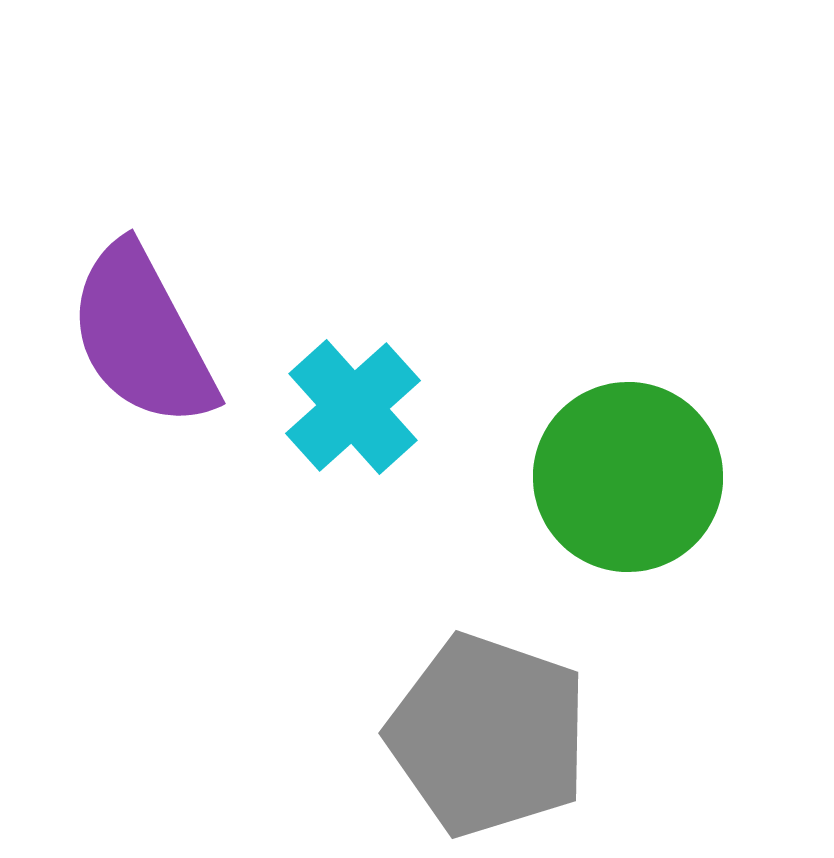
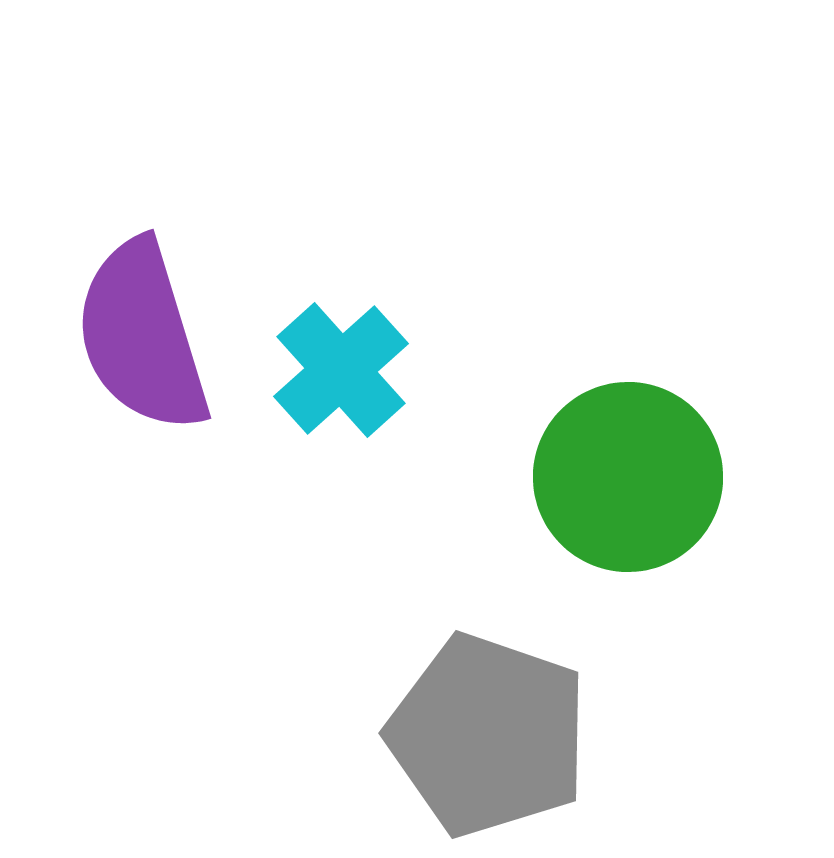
purple semicircle: rotated 11 degrees clockwise
cyan cross: moved 12 px left, 37 px up
